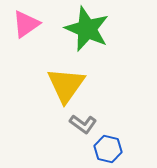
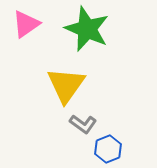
blue hexagon: rotated 24 degrees clockwise
